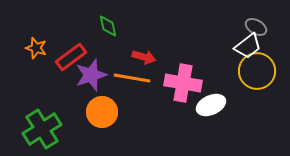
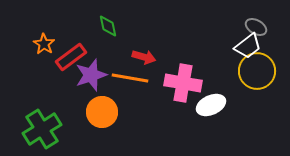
orange star: moved 8 px right, 4 px up; rotated 15 degrees clockwise
orange line: moved 2 px left
